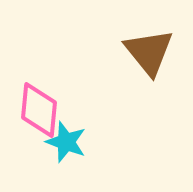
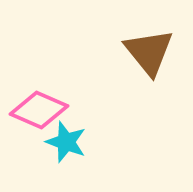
pink diamond: rotated 72 degrees counterclockwise
